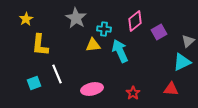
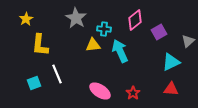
pink diamond: moved 1 px up
cyan triangle: moved 11 px left
pink ellipse: moved 8 px right, 2 px down; rotated 45 degrees clockwise
